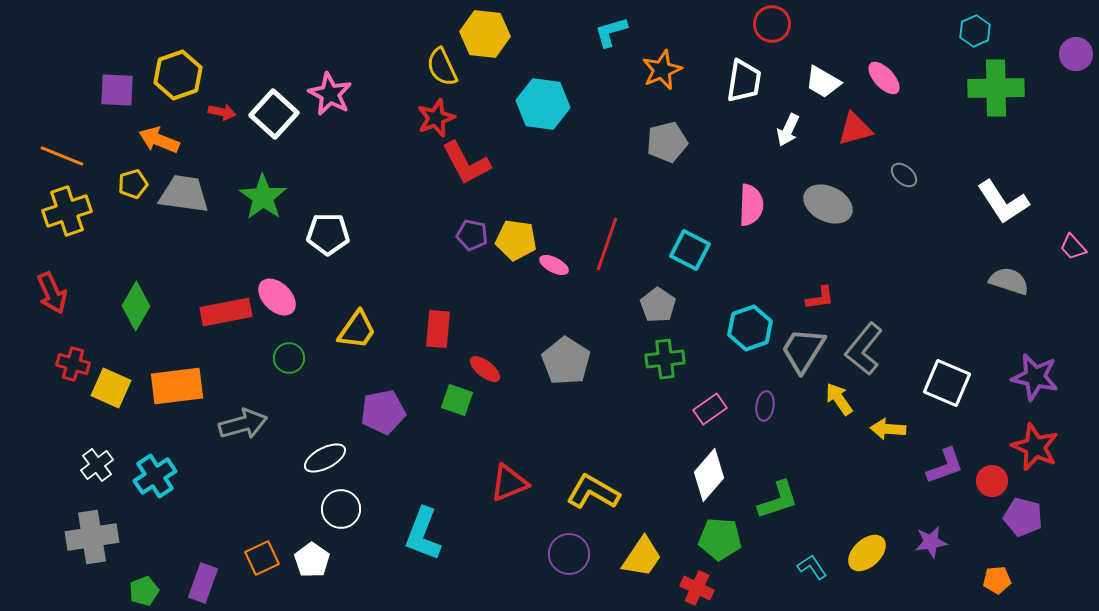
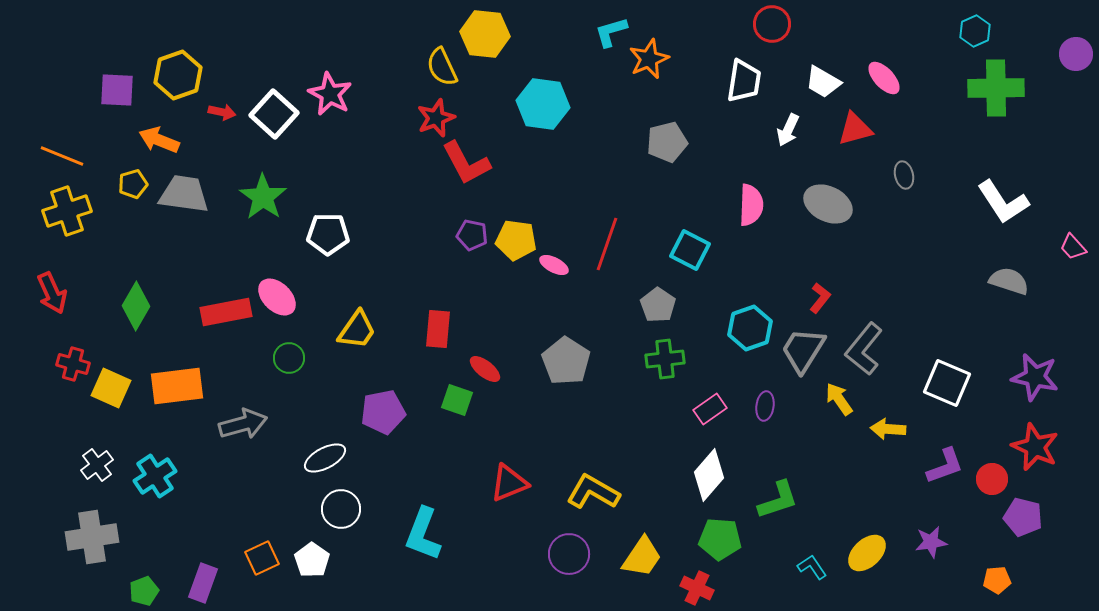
orange star at (662, 70): moved 13 px left, 11 px up
gray ellipse at (904, 175): rotated 36 degrees clockwise
red L-shape at (820, 298): rotated 44 degrees counterclockwise
red circle at (992, 481): moved 2 px up
